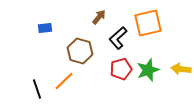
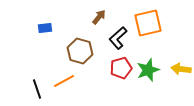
red pentagon: moved 1 px up
orange line: rotated 15 degrees clockwise
